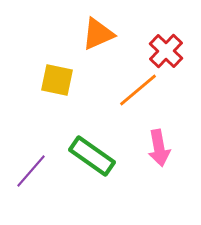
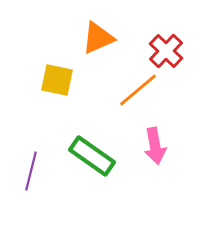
orange triangle: moved 4 px down
pink arrow: moved 4 px left, 2 px up
purple line: rotated 27 degrees counterclockwise
